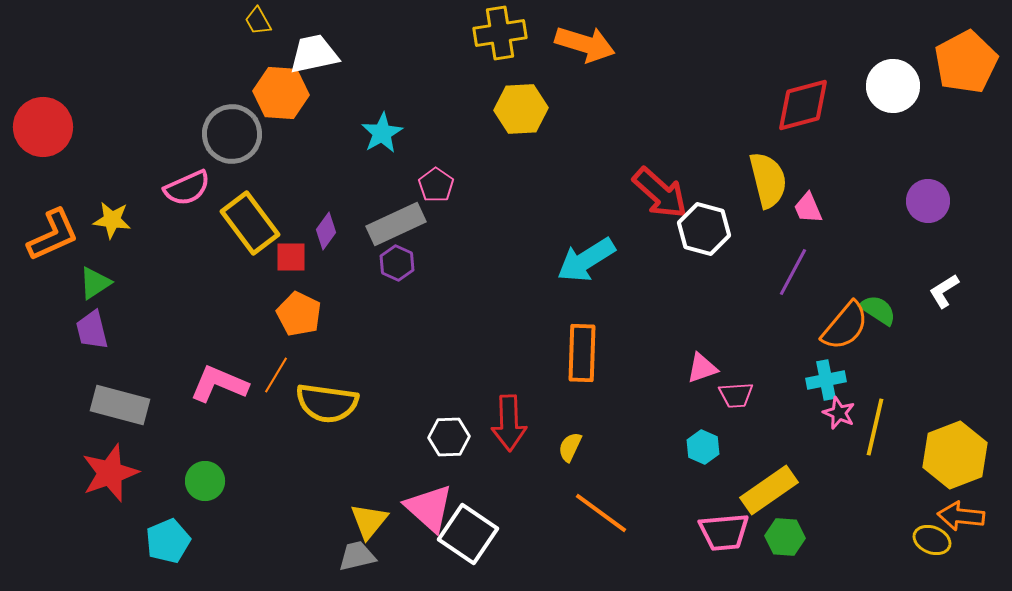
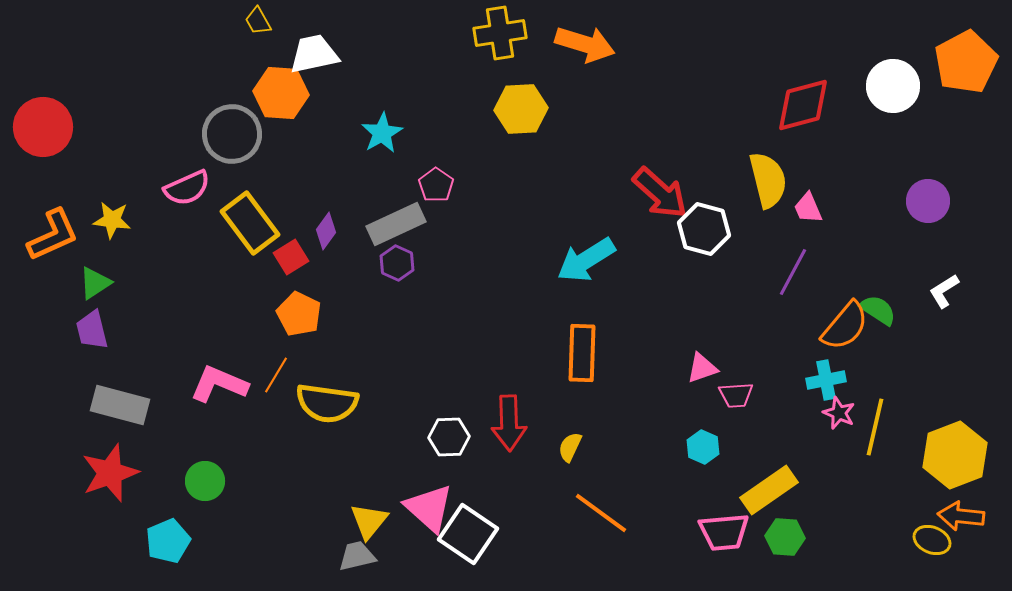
red square at (291, 257): rotated 32 degrees counterclockwise
